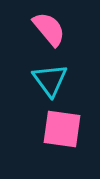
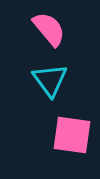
pink square: moved 10 px right, 6 px down
